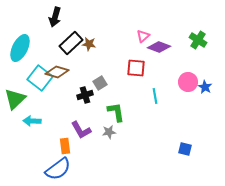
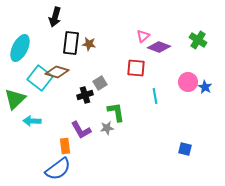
black rectangle: rotated 40 degrees counterclockwise
gray star: moved 2 px left, 4 px up
